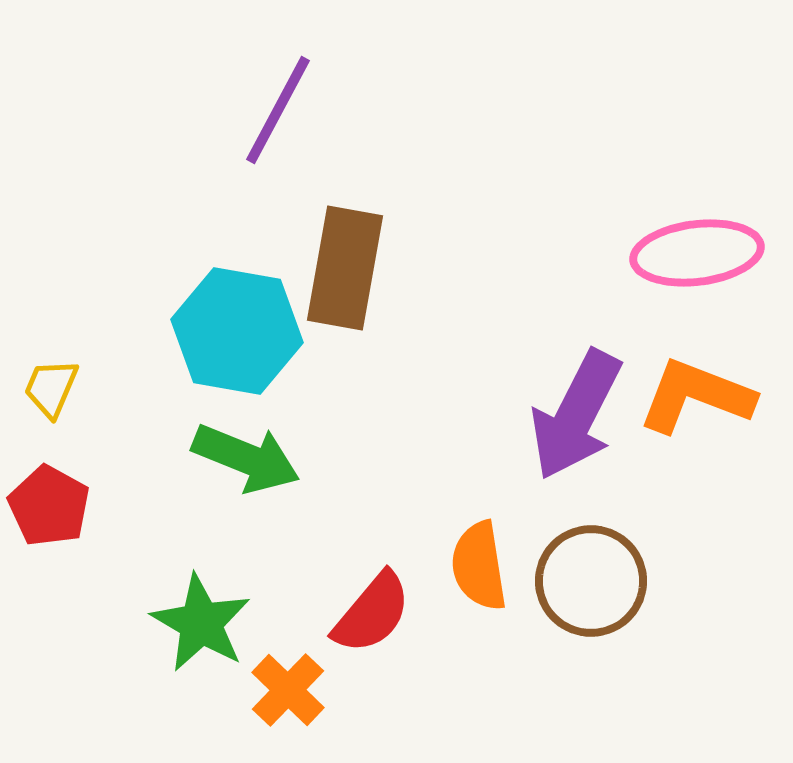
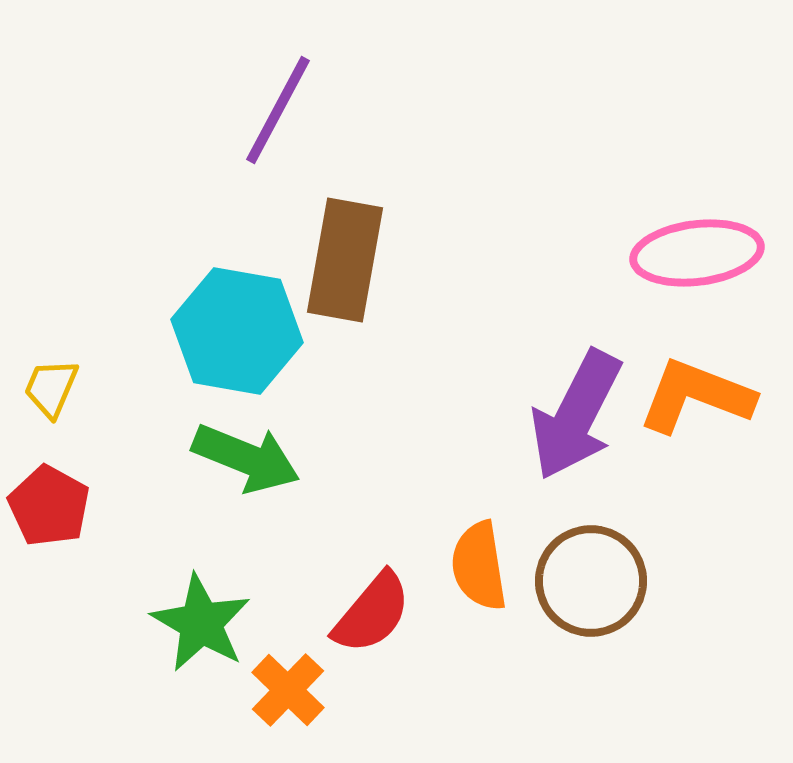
brown rectangle: moved 8 px up
